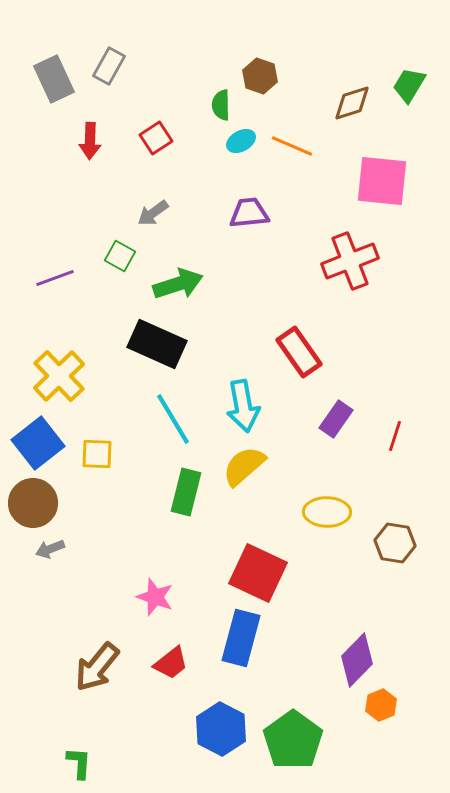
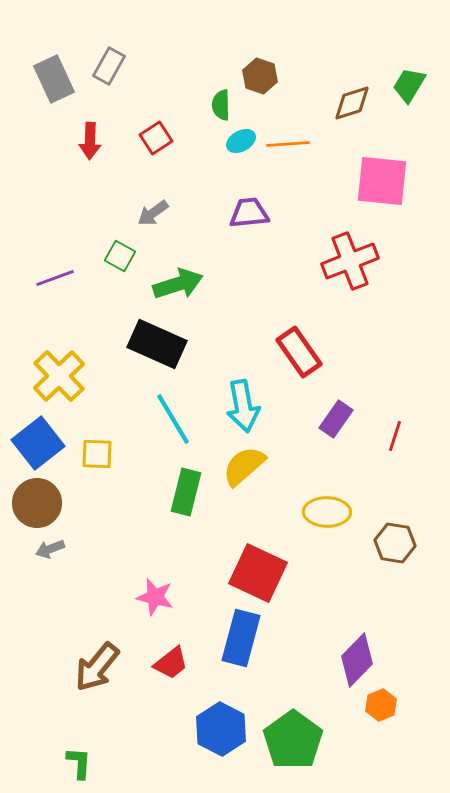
orange line at (292, 146): moved 4 px left, 2 px up; rotated 27 degrees counterclockwise
brown circle at (33, 503): moved 4 px right
pink star at (155, 597): rotated 6 degrees counterclockwise
